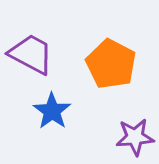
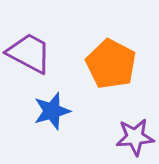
purple trapezoid: moved 2 px left, 1 px up
blue star: rotated 21 degrees clockwise
